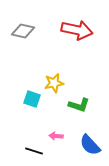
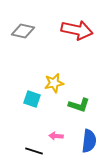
blue semicircle: moved 1 px left, 4 px up; rotated 130 degrees counterclockwise
